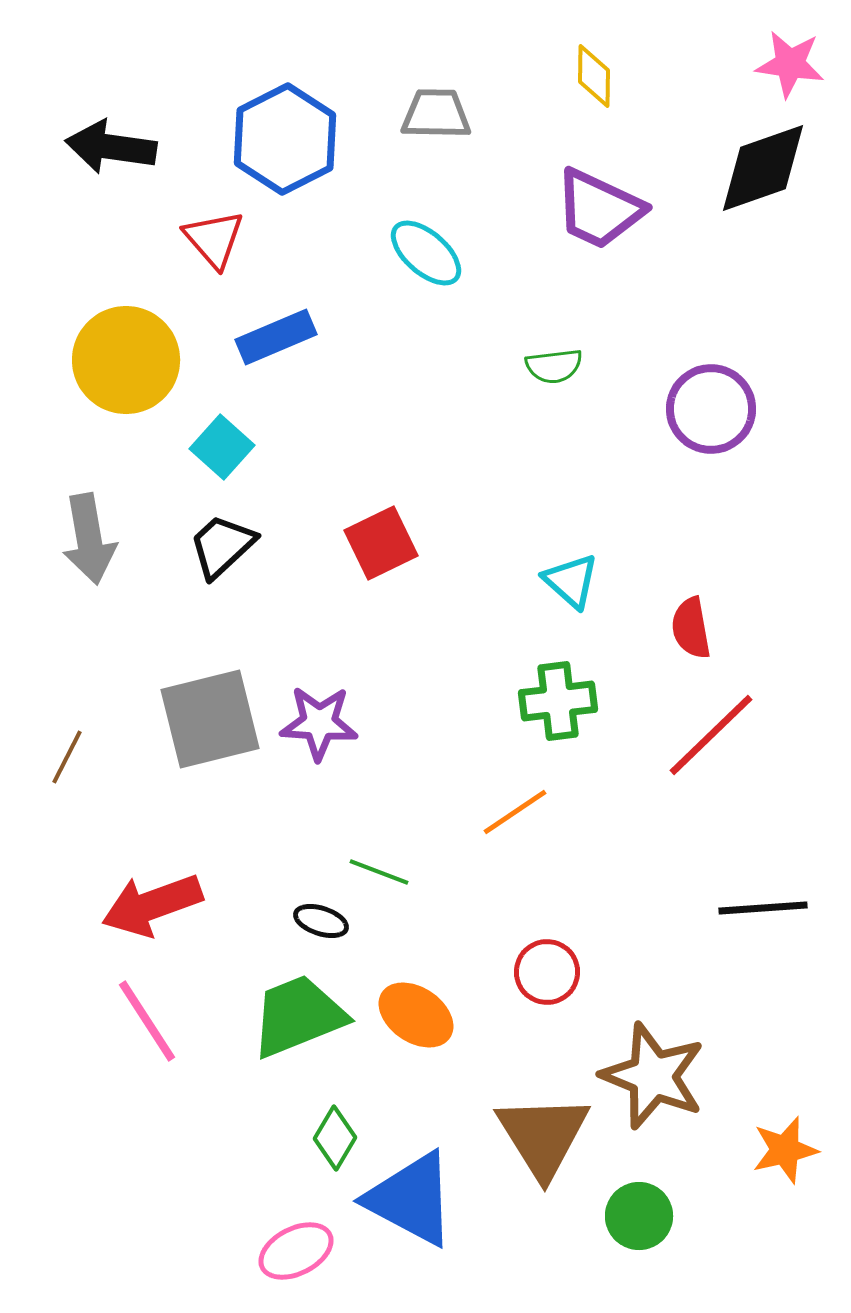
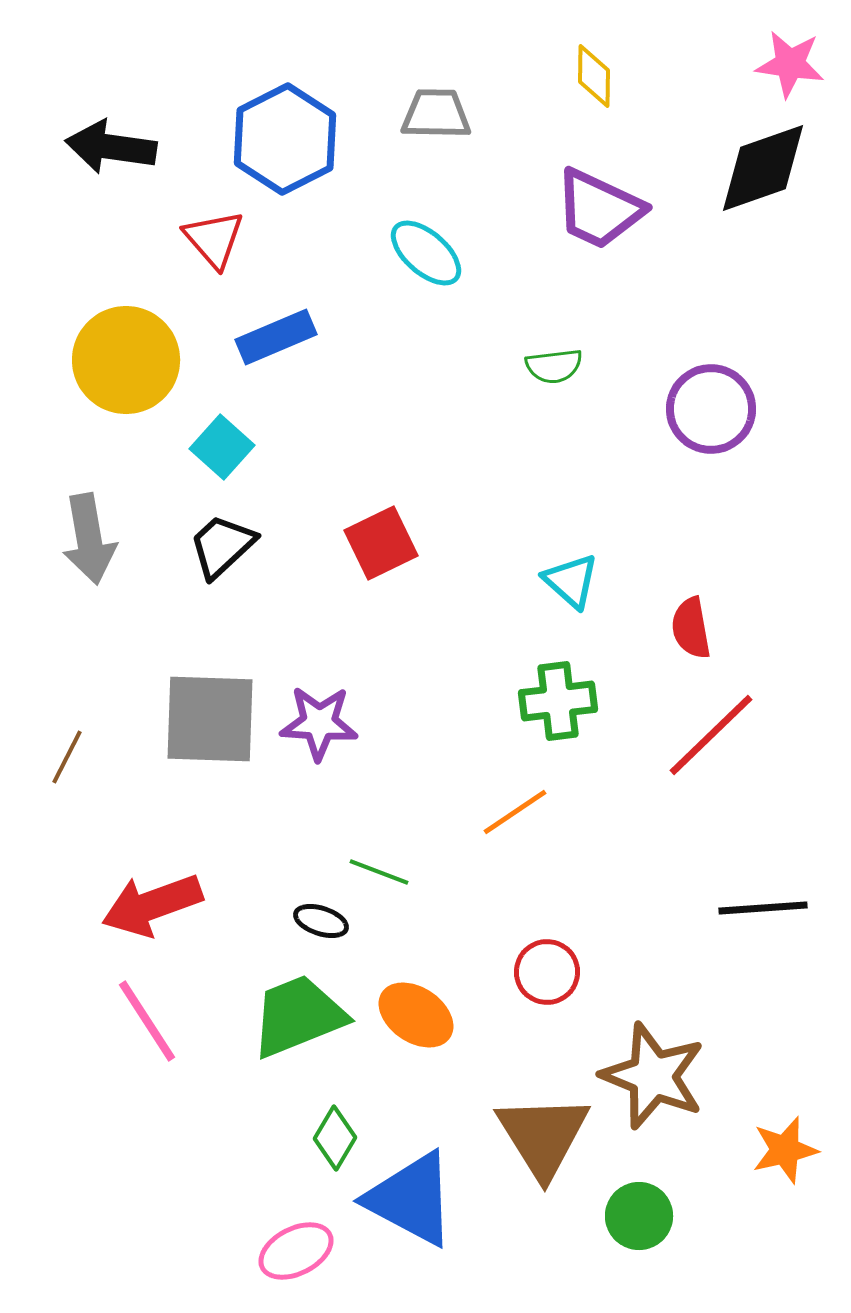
gray square: rotated 16 degrees clockwise
